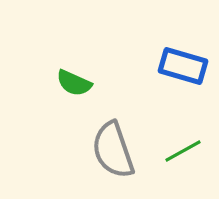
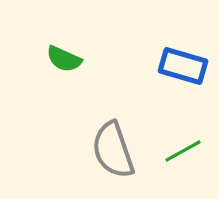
green semicircle: moved 10 px left, 24 px up
